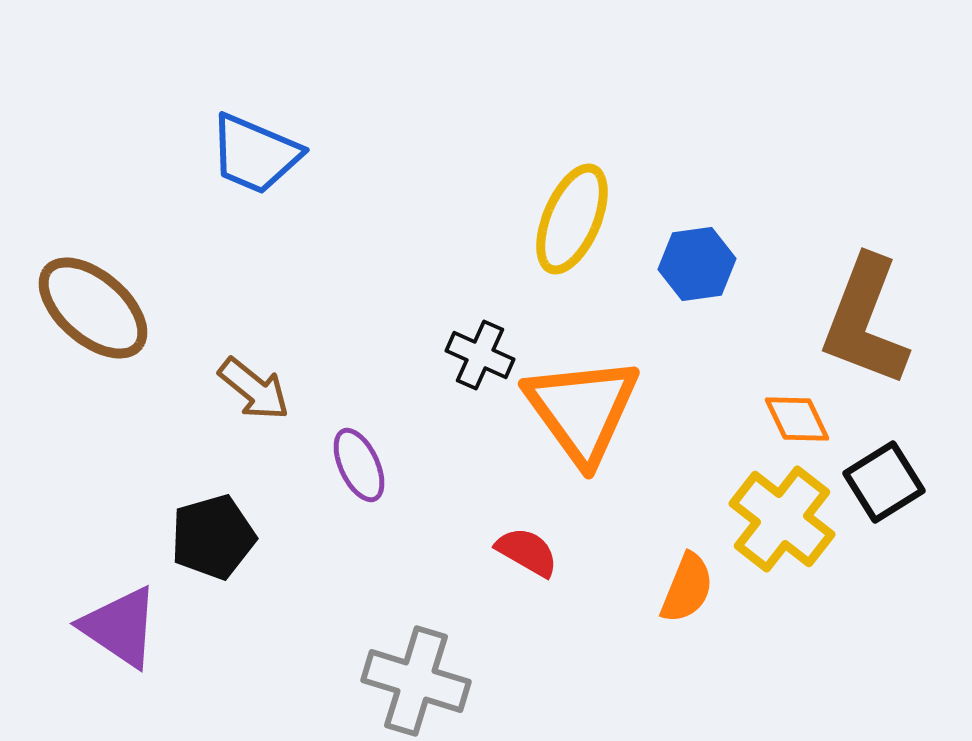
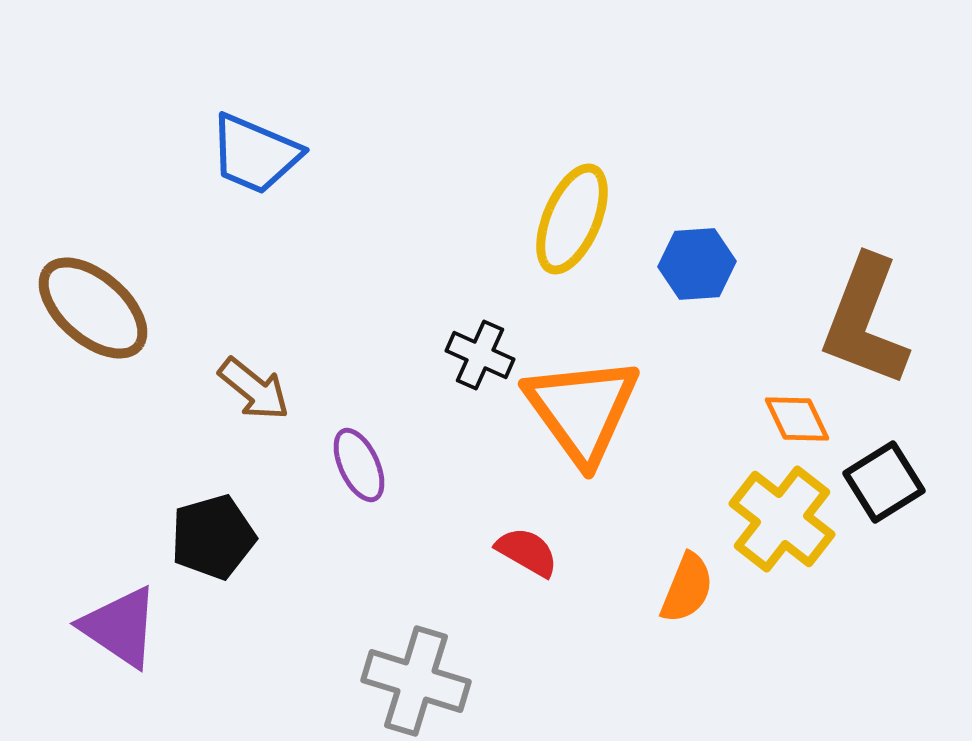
blue hexagon: rotated 4 degrees clockwise
